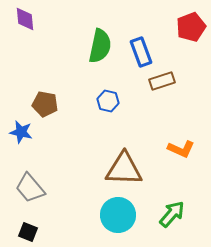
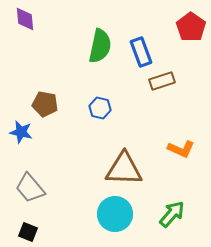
red pentagon: rotated 16 degrees counterclockwise
blue hexagon: moved 8 px left, 7 px down
cyan circle: moved 3 px left, 1 px up
